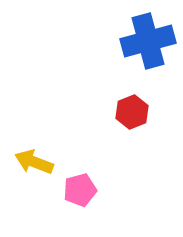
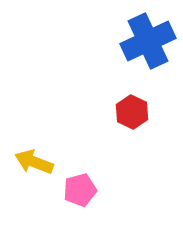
blue cross: rotated 10 degrees counterclockwise
red hexagon: rotated 12 degrees counterclockwise
